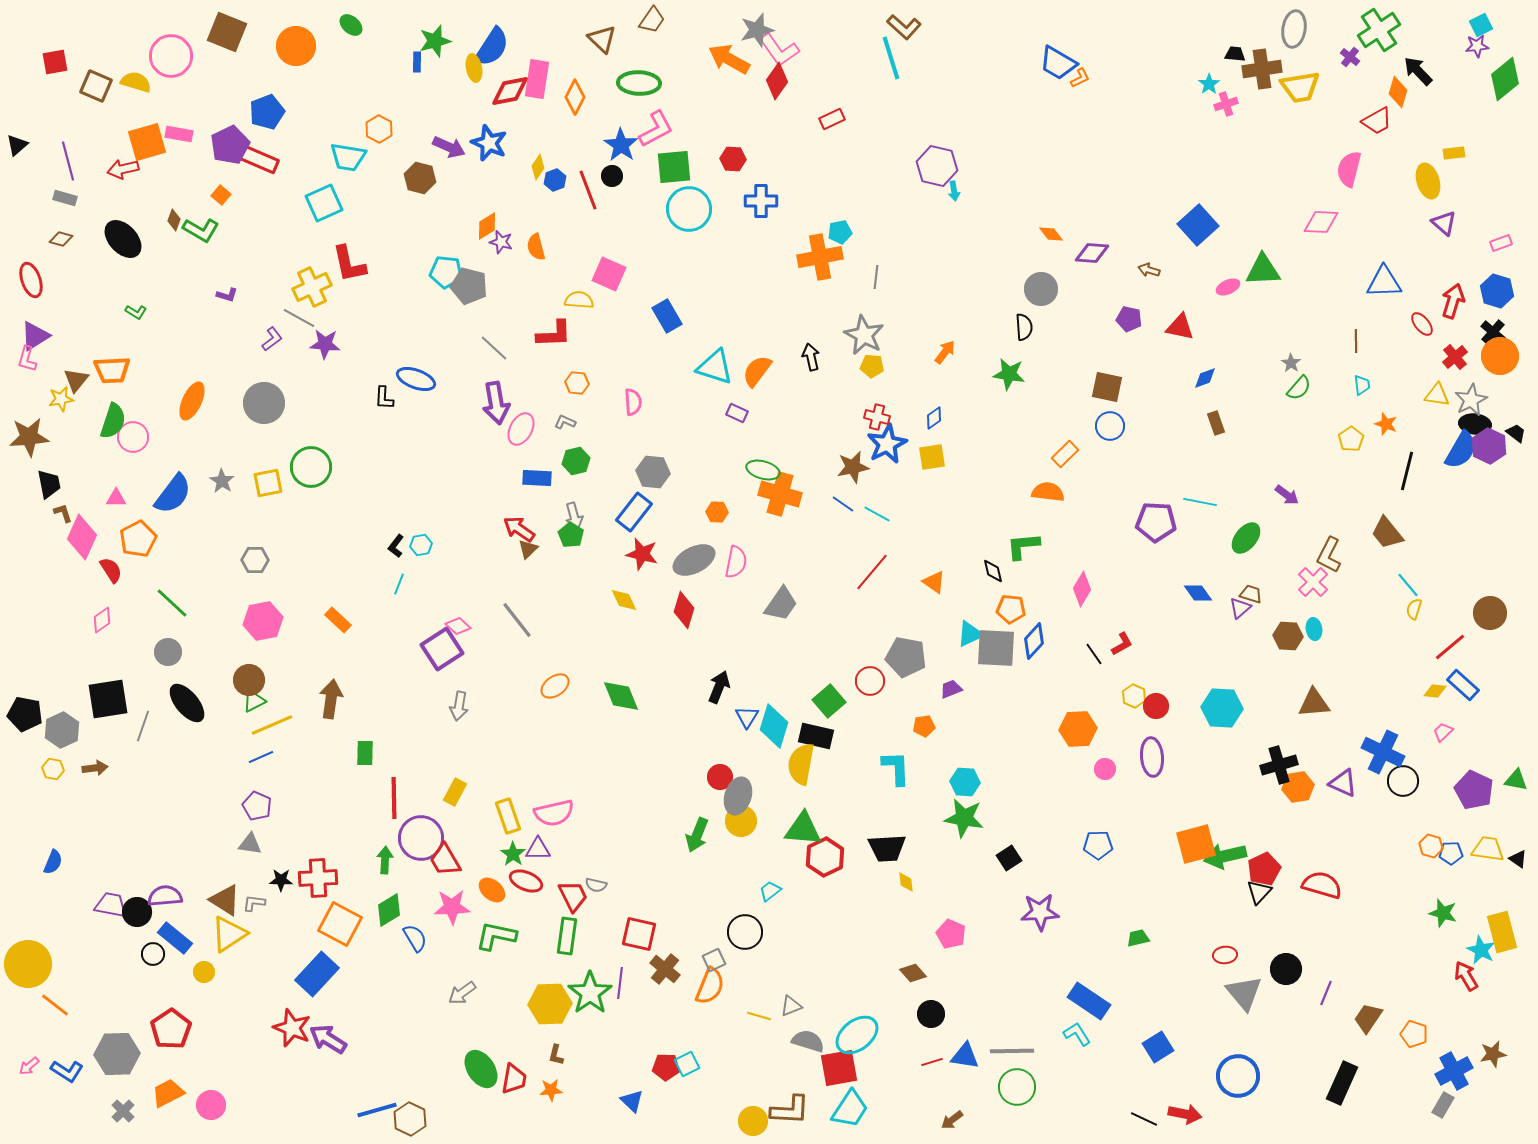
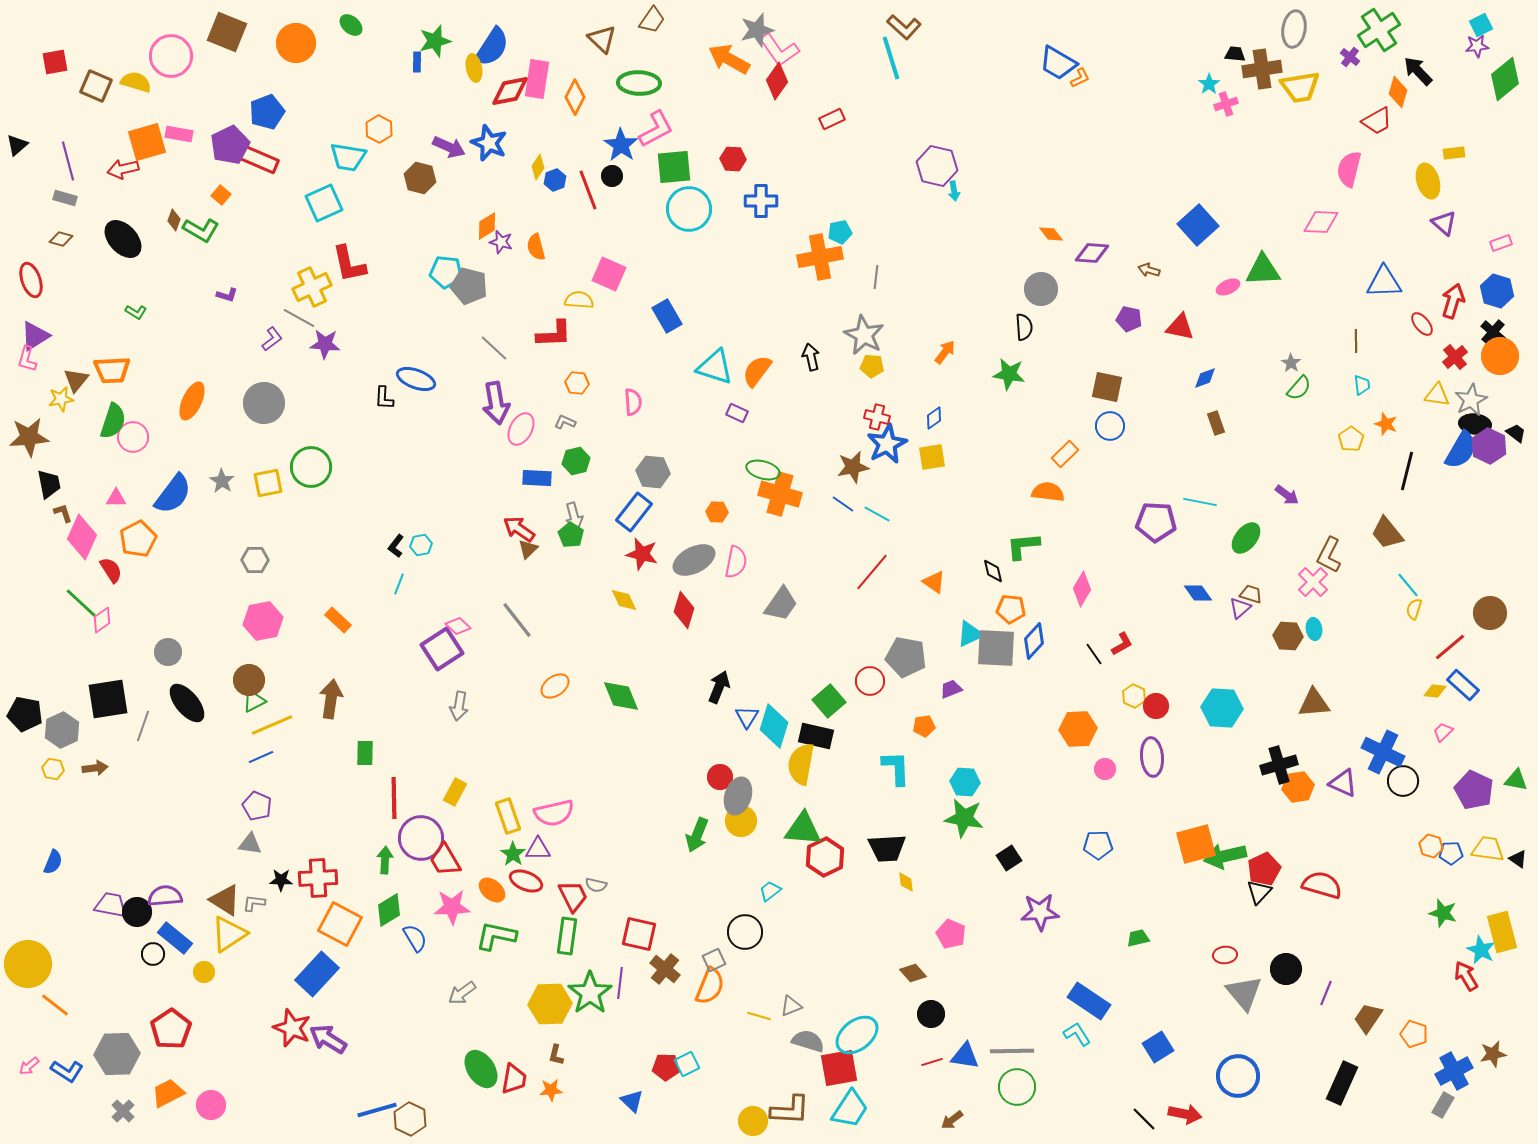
orange circle at (296, 46): moved 3 px up
green line at (172, 603): moved 91 px left
black line at (1144, 1119): rotated 20 degrees clockwise
